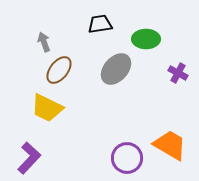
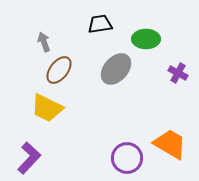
orange trapezoid: moved 1 px up
